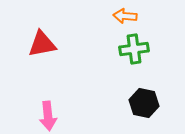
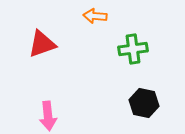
orange arrow: moved 30 px left
red triangle: rotated 8 degrees counterclockwise
green cross: moved 1 px left
